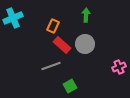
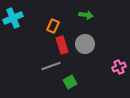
green arrow: rotated 96 degrees clockwise
red rectangle: rotated 30 degrees clockwise
green square: moved 4 px up
